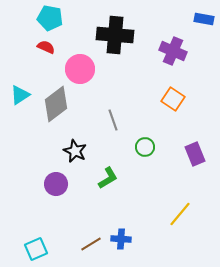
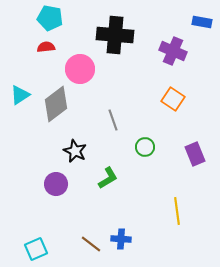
blue rectangle: moved 2 px left, 3 px down
red semicircle: rotated 30 degrees counterclockwise
yellow line: moved 3 px left, 3 px up; rotated 48 degrees counterclockwise
brown line: rotated 70 degrees clockwise
